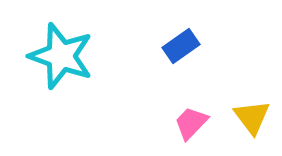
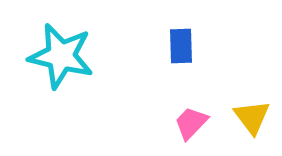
blue rectangle: rotated 57 degrees counterclockwise
cyan star: rotated 6 degrees counterclockwise
